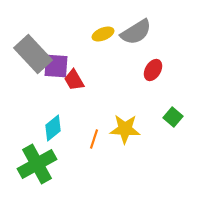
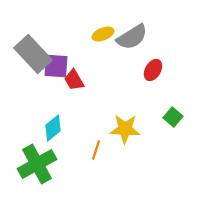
gray semicircle: moved 4 px left, 5 px down
orange line: moved 2 px right, 11 px down
